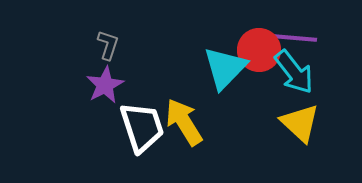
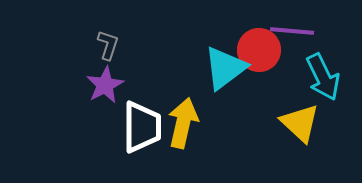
purple line: moved 3 px left, 7 px up
cyan triangle: rotated 9 degrees clockwise
cyan arrow: moved 29 px right, 5 px down; rotated 12 degrees clockwise
yellow arrow: moved 1 px left, 1 px down; rotated 45 degrees clockwise
white trapezoid: rotated 18 degrees clockwise
